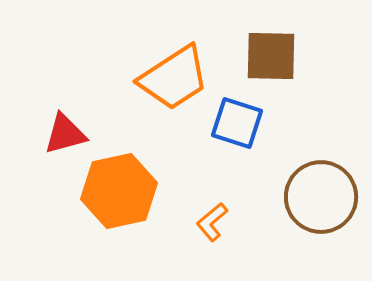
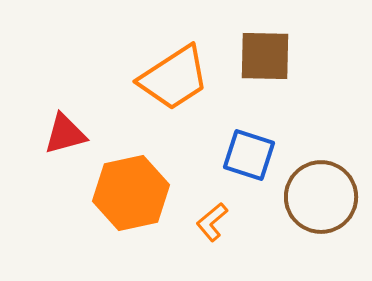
brown square: moved 6 px left
blue square: moved 12 px right, 32 px down
orange hexagon: moved 12 px right, 2 px down
